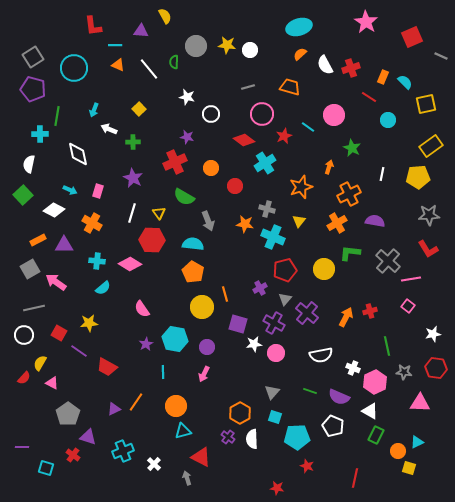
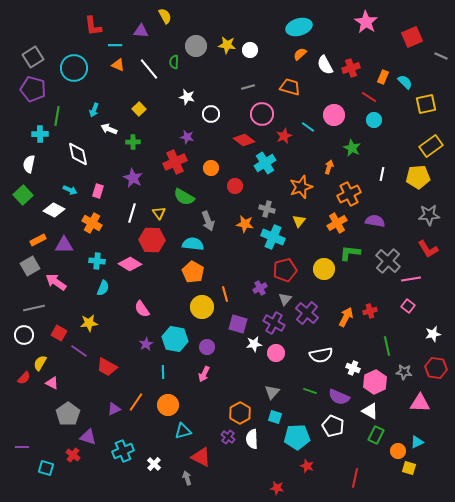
cyan circle at (388, 120): moved 14 px left
gray square at (30, 269): moved 3 px up
cyan semicircle at (103, 288): rotated 28 degrees counterclockwise
orange circle at (176, 406): moved 8 px left, 1 px up
